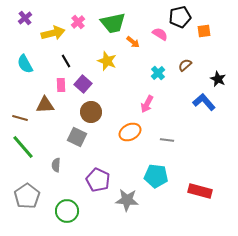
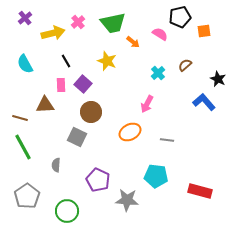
green line: rotated 12 degrees clockwise
